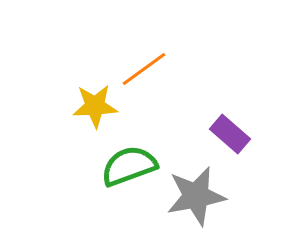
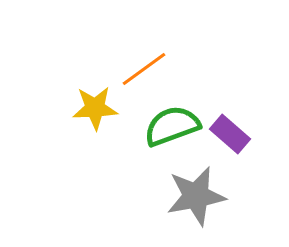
yellow star: moved 2 px down
green semicircle: moved 43 px right, 40 px up
